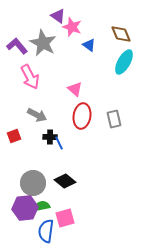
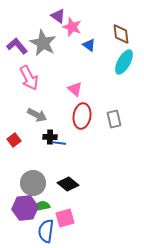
brown diamond: rotated 15 degrees clockwise
pink arrow: moved 1 px left, 1 px down
red square: moved 4 px down; rotated 16 degrees counterclockwise
blue line: rotated 56 degrees counterclockwise
black diamond: moved 3 px right, 3 px down
